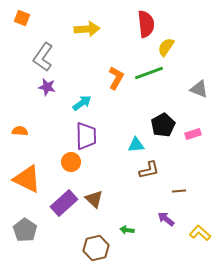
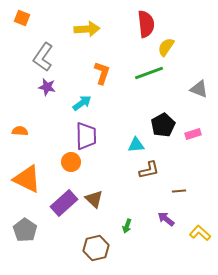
orange L-shape: moved 14 px left, 5 px up; rotated 10 degrees counterclockwise
green arrow: moved 4 px up; rotated 80 degrees counterclockwise
